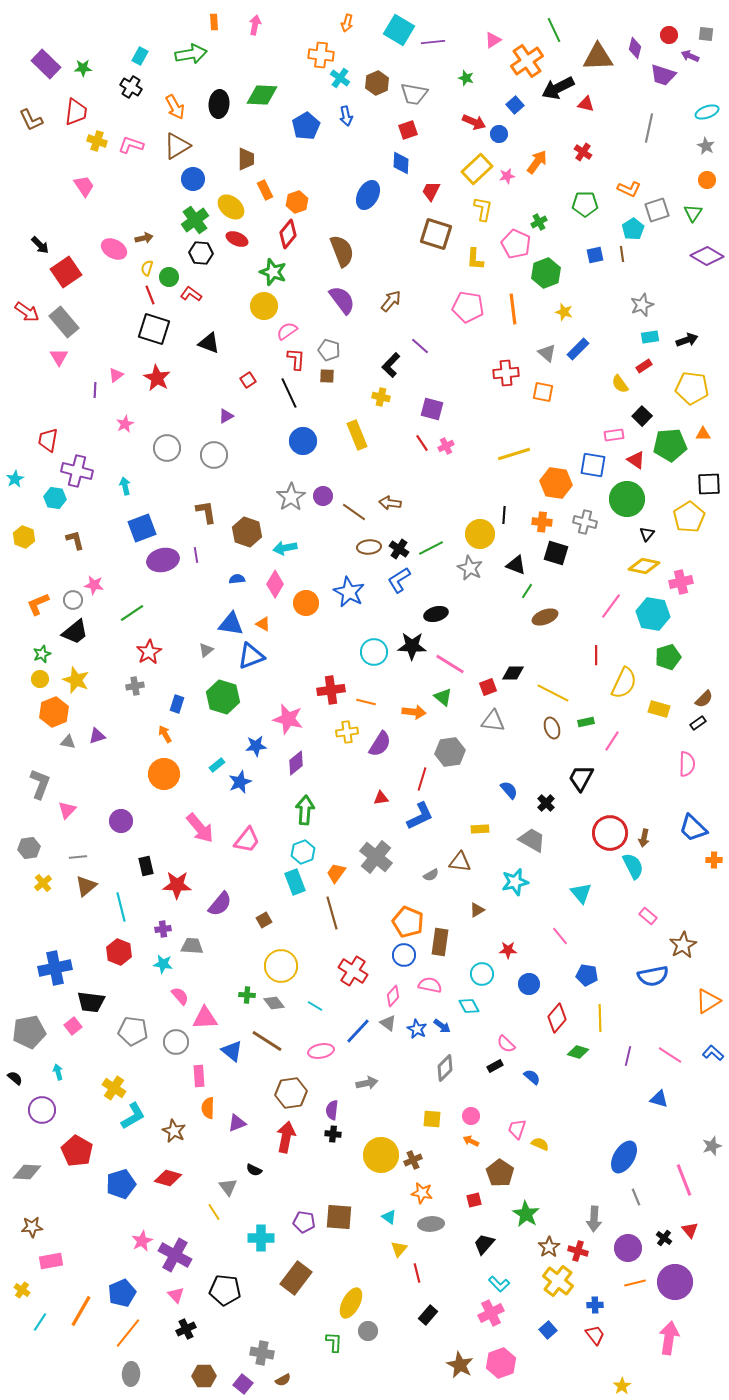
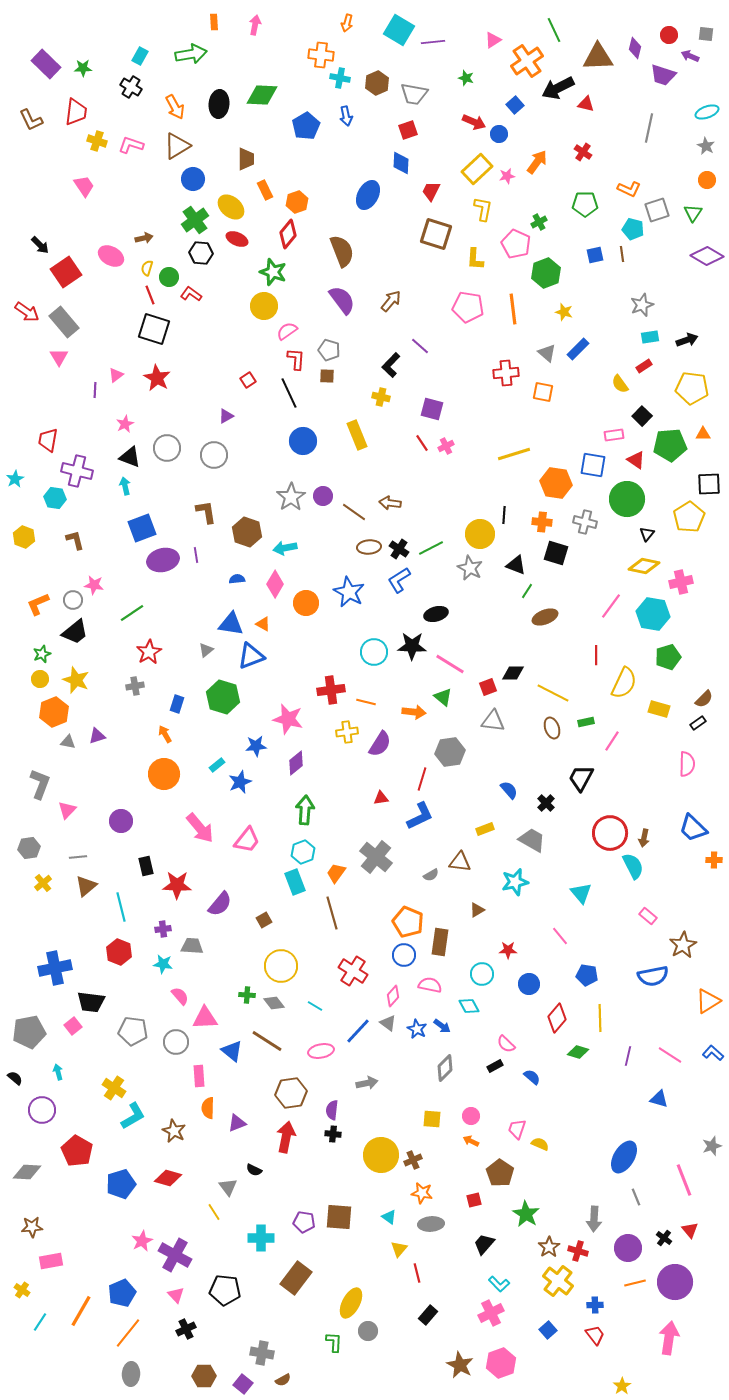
cyan cross at (340, 78): rotated 24 degrees counterclockwise
cyan pentagon at (633, 229): rotated 25 degrees counterclockwise
pink ellipse at (114, 249): moved 3 px left, 7 px down
black triangle at (209, 343): moved 79 px left, 114 px down
yellow rectangle at (480, 829): moved 5 px right; rotated 18 degrees counterclockwise
